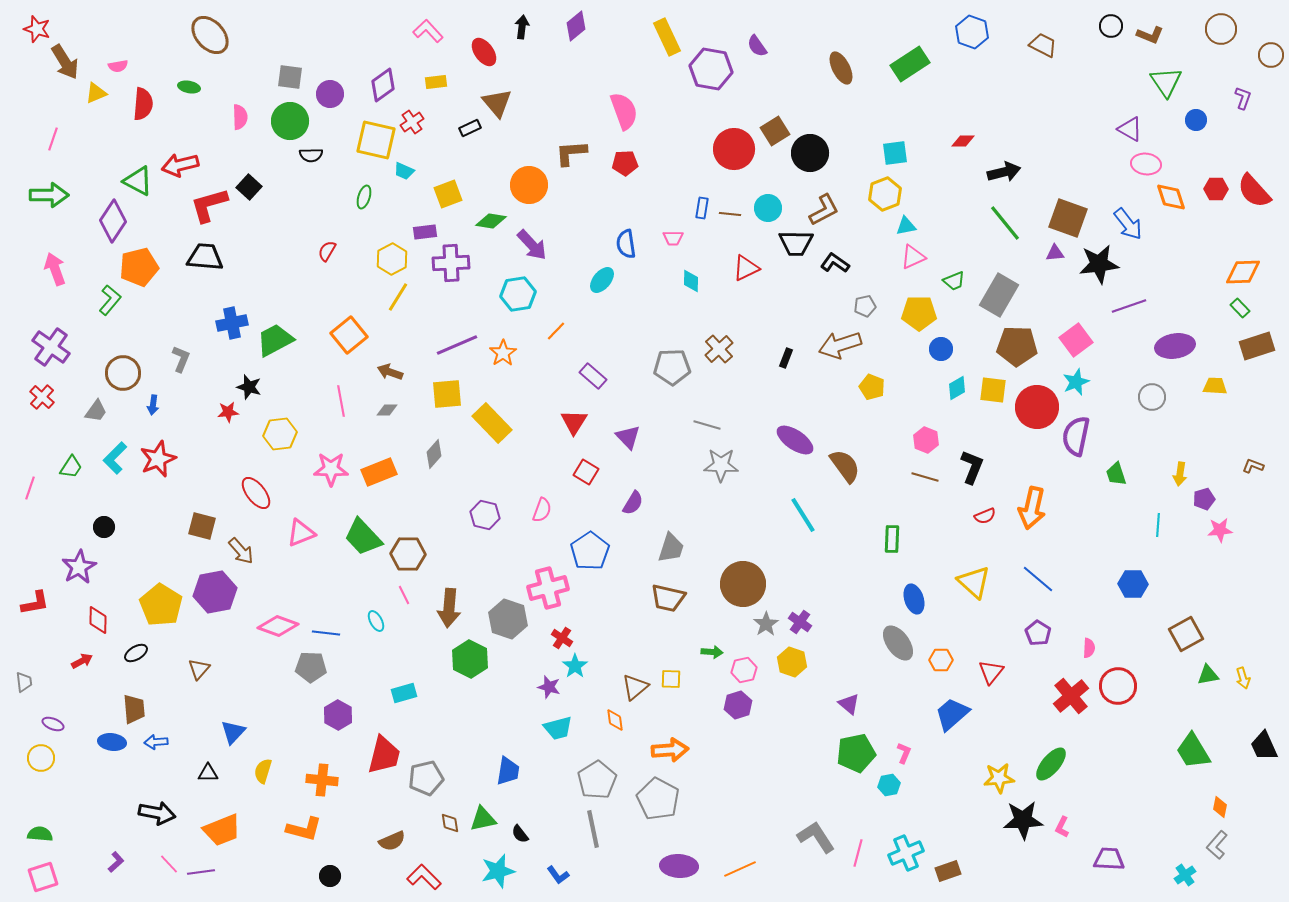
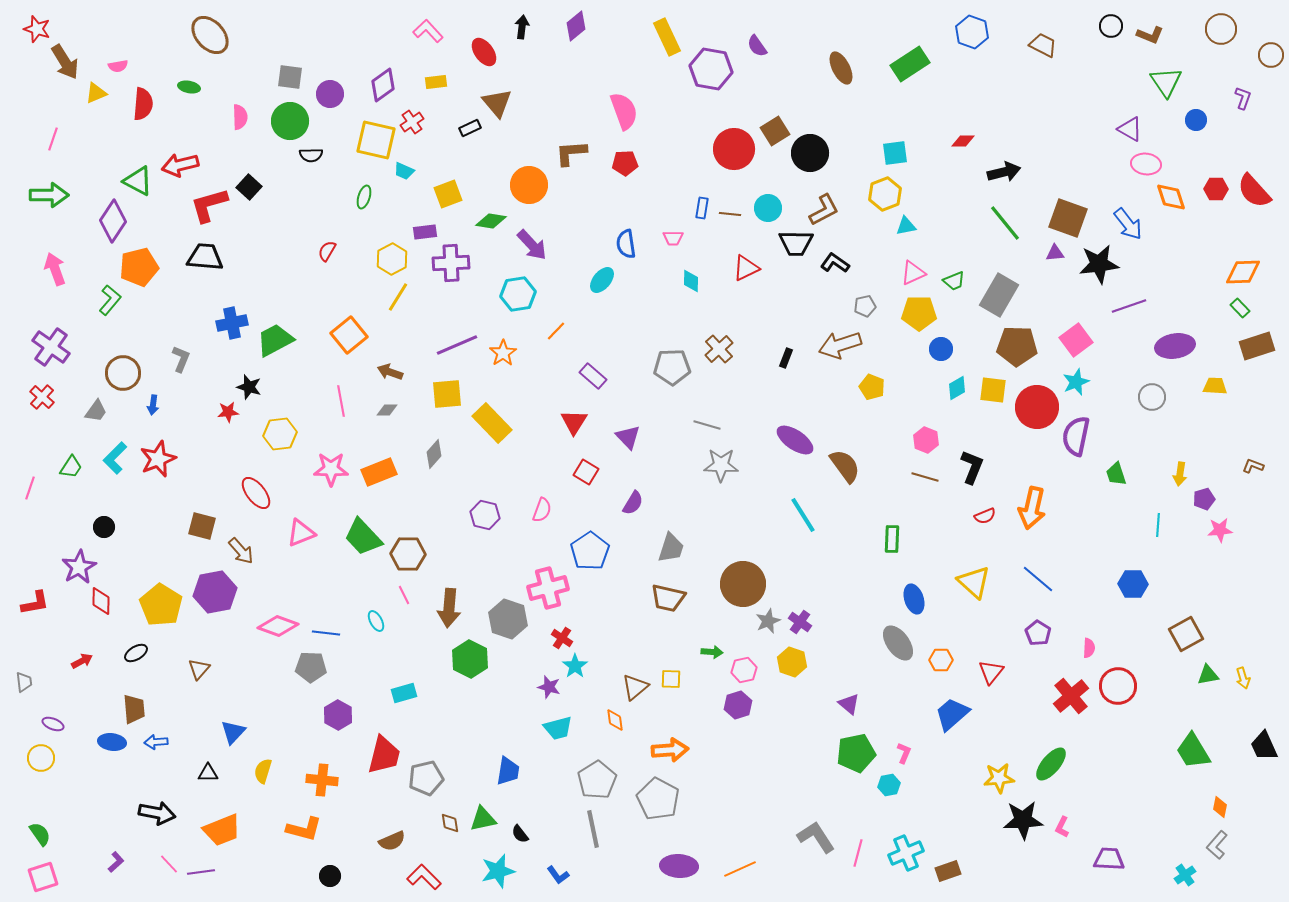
pink triangle at (913, 257): moved 16 px down
red diamond at (98, 620): moved 3 px right, 19 px up
gray star at (766, 624): moved 2 px right, 3 px up; rotated 10 degrees clockwise
green semicircle at (40, 834): rotated 50 degrees clockwise
